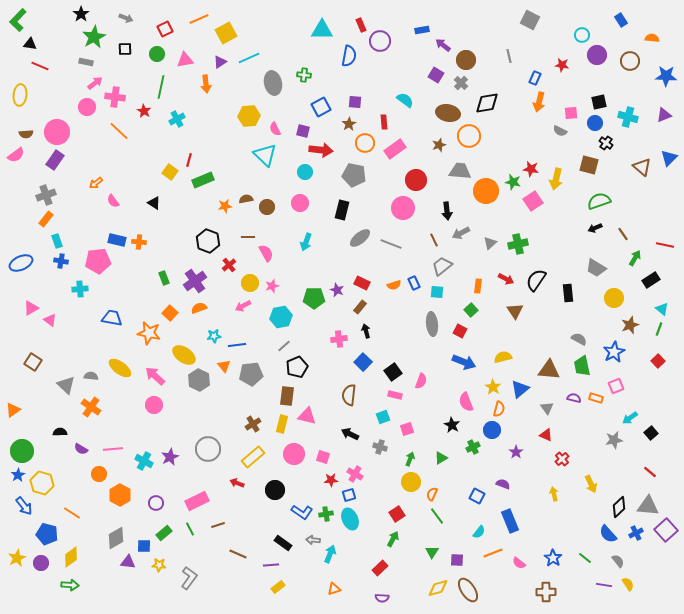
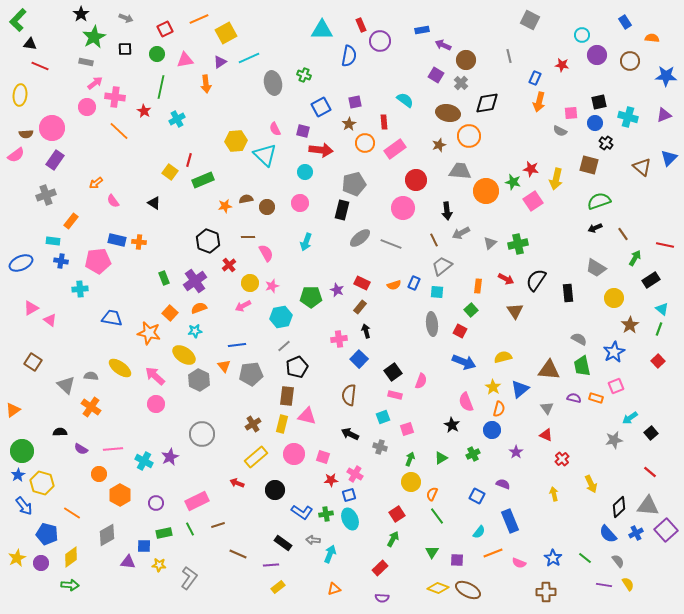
blue rectangle at (621, 20): moved 4 px right, 2 px down
purple arrow at (443, 45): rotated 14 degrees counterclockwise
green cross at (304, 75): rotated 16 degrees clockwise
purple square at (355, 102): rotated 16 degrees counterclockwise
yellow hexagon at (249, 116): moved 13 px left, 25 px down
pink circle at (57, 132): moved 5 px left, 4 px up
gray pentagon at (354, 175): moved 9 px down; rotated 25 degrees counterclockwise
orange rectangle at (46, 219): moved 25 px right, 2 px down
cyan rectangle at (57, 241): moved 4 px left; rotated 64 degrees counterclockwise
blue rectangle at (414, 283): rotated 48 degrees clockwise
green pentagon at (314, 298): moved 3 px left, 1 px up
brown star at (630, 325): rotated 12 degrees counterclockwise
cyan star at (214, 336): moved 19 px left, 5 px up
blue square at (363, 362): moved 4 px left, 3 px up
pink circle at (154, 405): moved 2 px right, 1 px up
green cross at (473, 447): moved 7 px down
gray circle at (208, 449): moved 6 px left, 15 px up
yellow rectangle at (253, 457): moved 3 px right
green rectangle at (164, 533): rotated 28 degrees clockwise
gray diamond at (116, 538): moved 9 px left, 3 px up
pink semicircle at (519, 563): rotated 16 degrees counterclockwise
yellow diamond at (438, 588): rotated 35 degrees clockwise
brown ellipse at (468, 590): rotated 30 degrees counterclockwise
